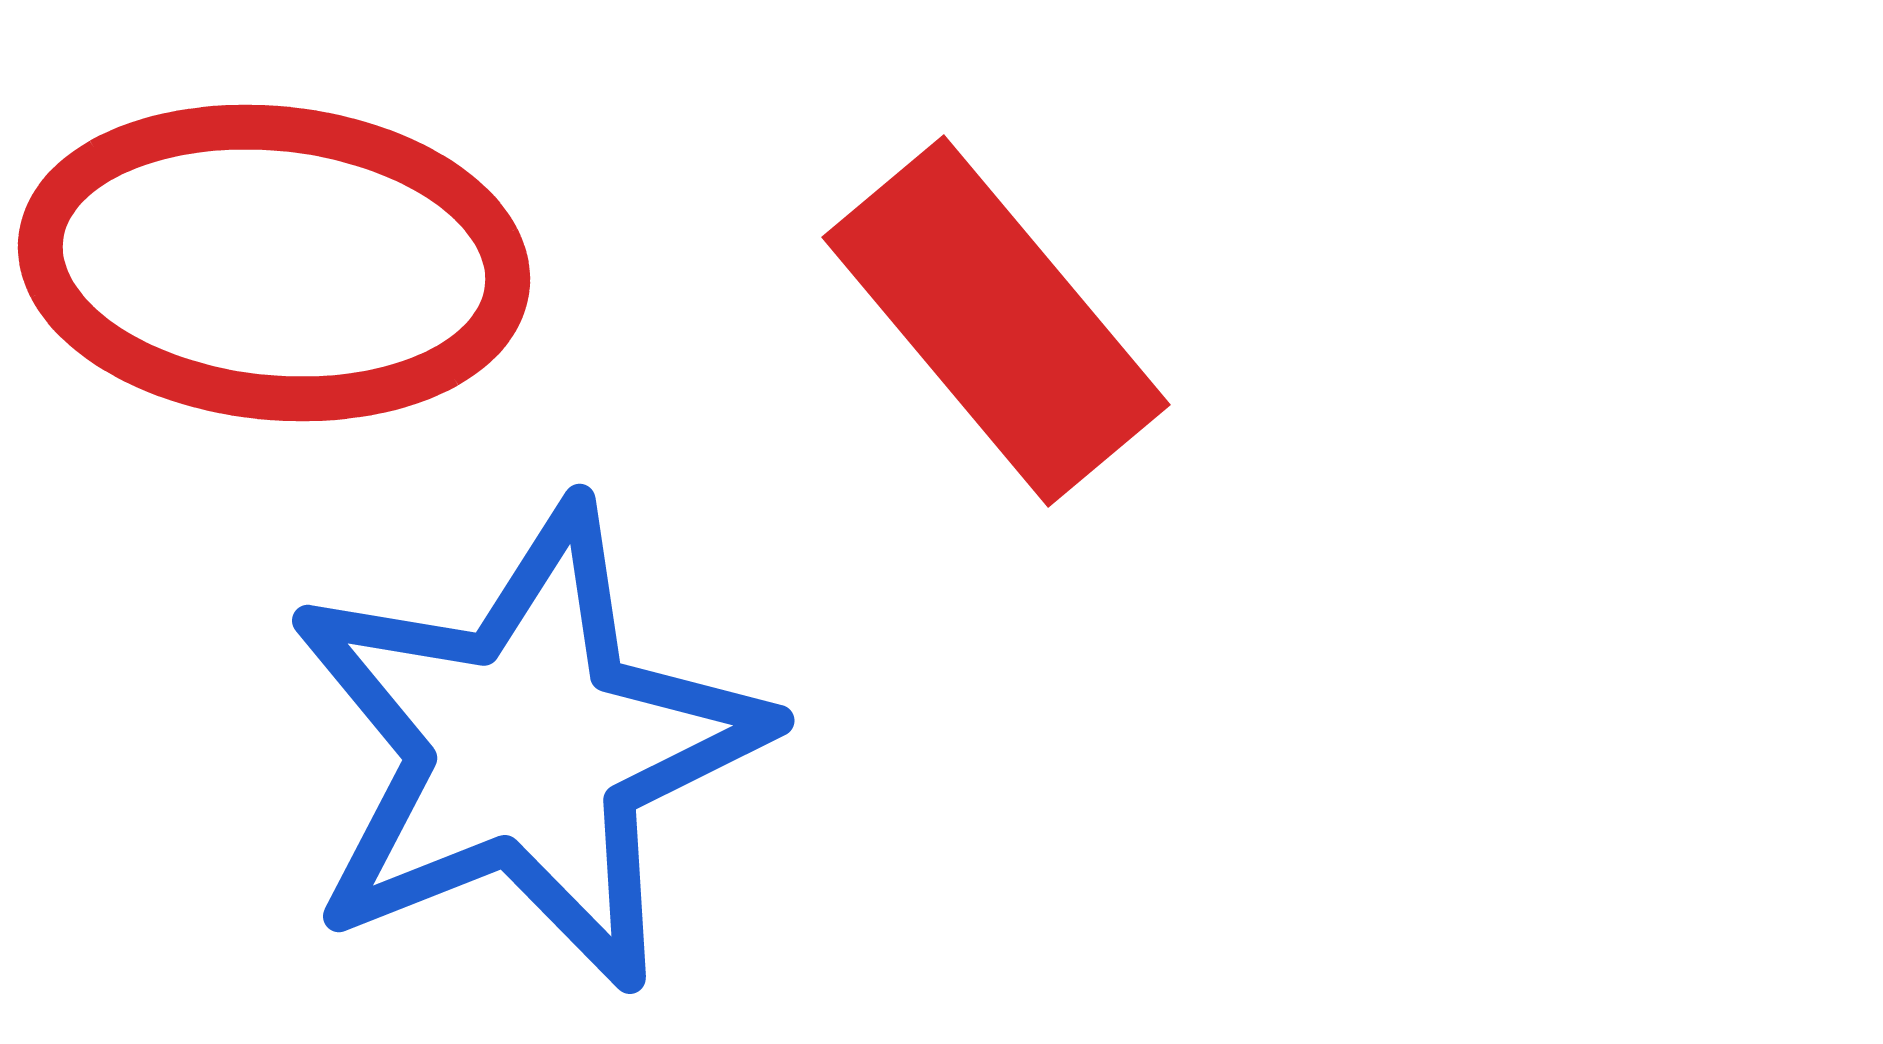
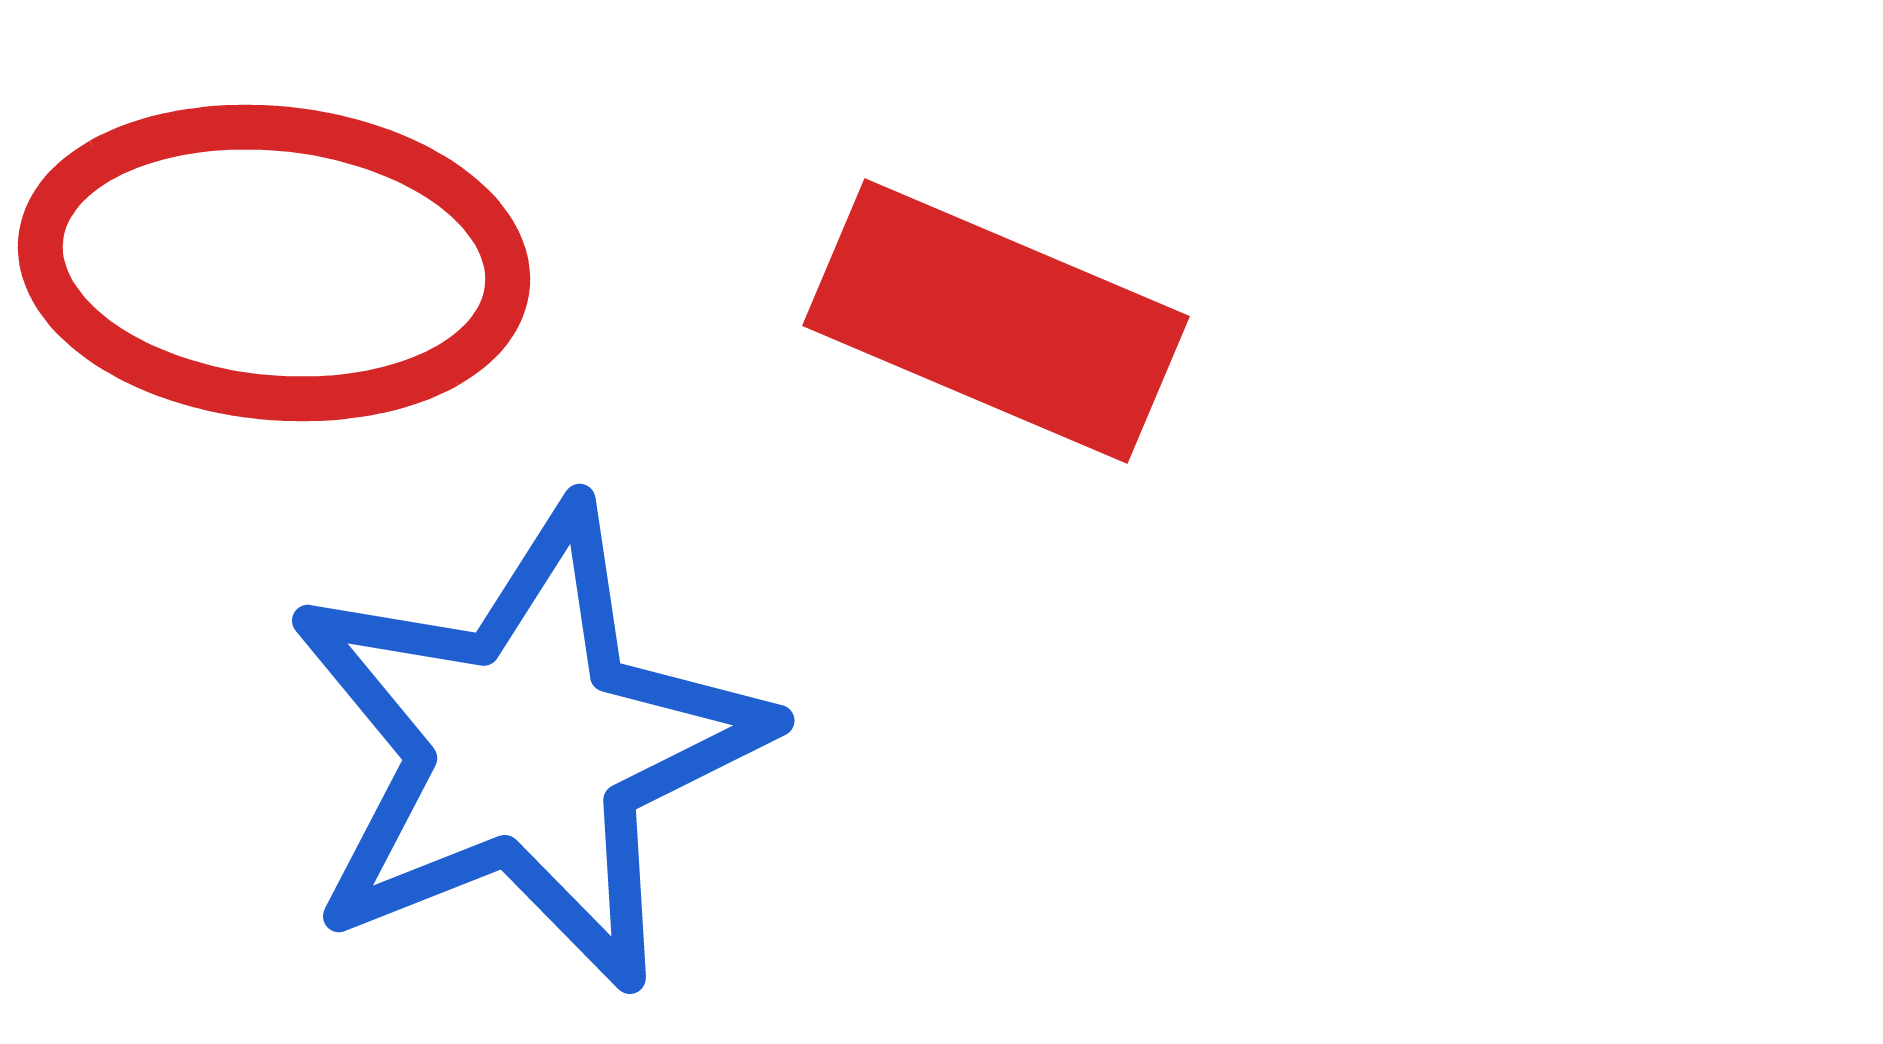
red rectangle: rotated 27 degrees counterclockwise
